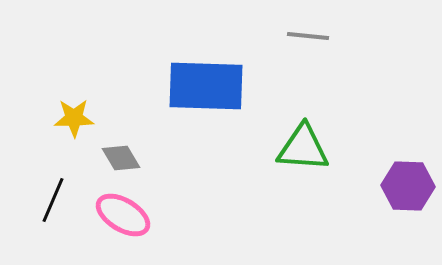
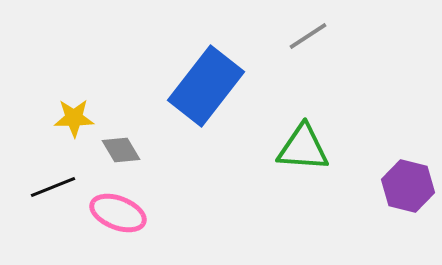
gray line: rotated 39 degrees counterclockwise
blue rectangle: rotated 54 degrees counterclockwise
gray diamond: moved 8 px up
purple hexagon: rotated 12 degrees clockwise
black line: moved 13 px up; rotated 45 degrees clockwise
pink ellipse: moved 5 px left, 2 px up; rotated 10 degrees counterclockwise
